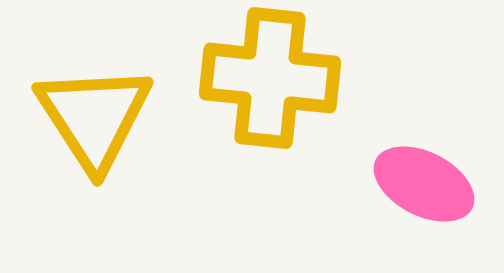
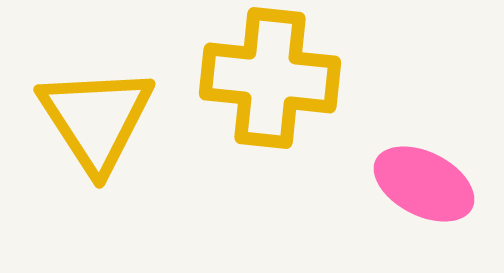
yellow triangle: moved 2 px right, 2 px down
